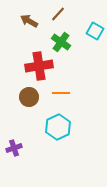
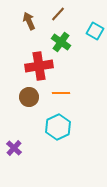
brown arrow: rotated 36 degrees clockwise
purple cross: rotated 28 degrees counterclockwise
